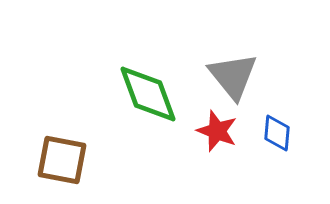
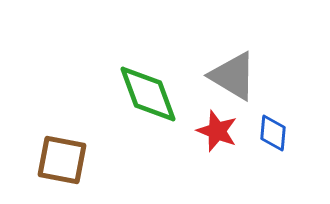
gray triangle: rotated 20 degrees counterclockwise
blue diamond: moved 4 px left
